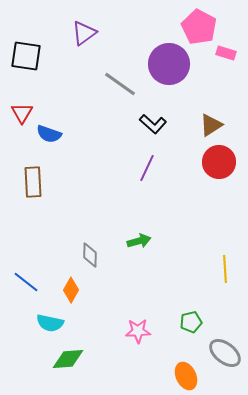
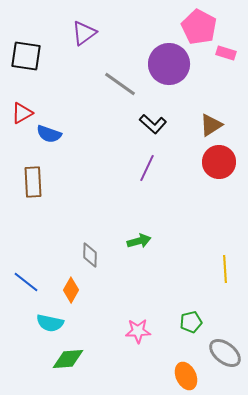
red triangle: rotated 30 degrees clockwise
